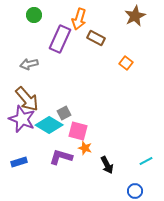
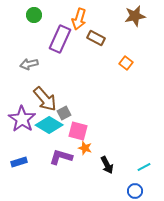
brown star: rotated 15 degrees clockwise
brown arrow: moved 18 px right
purple star: rotated 12 degrees clockwise
cyan line: moved 2 px left, 6 px down
